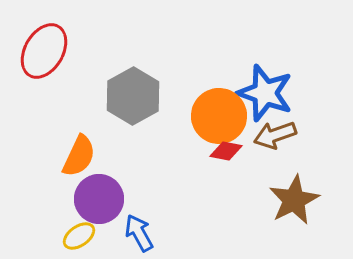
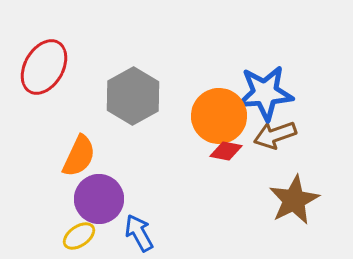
red ellipse: moved 16 px down
blue star: rotated 24 degrees counterclockwise
